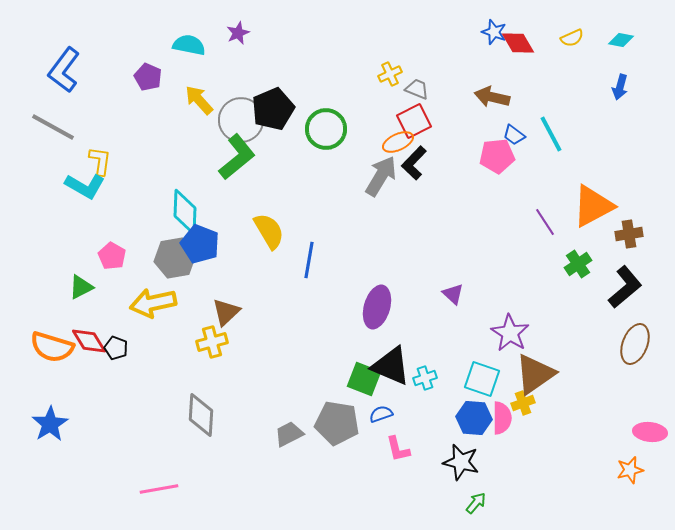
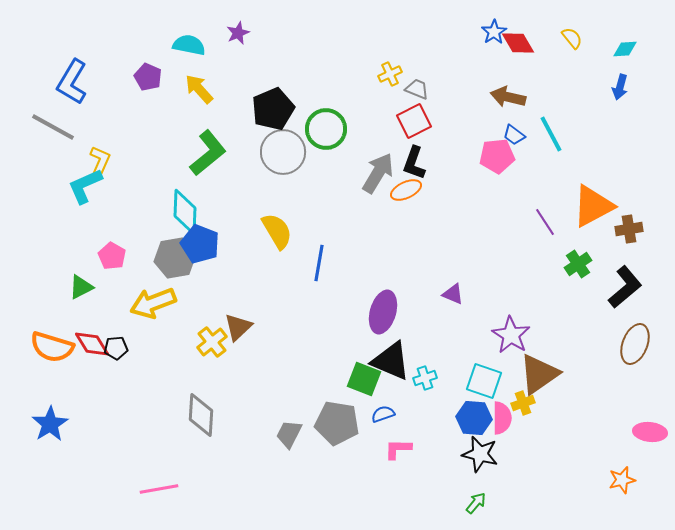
blue star at (494, 32): rotated 20 degrees clockwise
yellow semicircle at (572, 38): rotated 105 degrees counterclockwise
cyan diamond at (621, 40): moved 4 px right, 9 px down; rotated 15 degrees counterclockwise
blue L-shape at (64, 70): moved 8 px right, 12 px down; rotated 6 degrees counterclockwise
brown arrow at (492, 97): moved 16 px right
yellow arrow at (199, 100): moved 11 px up
gray circle at (241, 120): moved 42 px right, 32 px down
orange ellipse at (398, 142): moved 8 px right, 48 px down
green L-shape at (237, 157): moved 29 px left, 4 px up
yellow L-shape at (100, 161): rotated 16 degrees clockwise
black L-shape at (414, 163): rotated 24 degrees counterclockwise
gray arrow at (381, 176): moved 3 px left, 3 px up
cyan L-shape at (85, 186): rotated 126 degrees clockwise
yellow semicircle at (269, 231): moved 8 px right
brown cross at (629, 234): moved 5 px up
blue line at (309, 260): moved 10 px right, 3 px down
purple triangle at (453, 294): rotated 20 degrees counterclockwise
yellow arrow at (153, 303): rotated 9 degrees counterclockwise
purple ellipse at (377, 307): moved 6 px right, 5 px down
brown triangle at (226, 312): moved 12 px right, 15 px down
purple star at (510, 333): moved 1 px right, 2 px down
red diamond at (89, 341): moved 3 px right, 3 px down
yellow cross at (212, 342): rotated 24 degrees counterclockwise
black pentagon at (116, 348): rotated 25 degrees counterclockwise
black triangle at (391, 366): moved 5 px up
brown triangle at (535, 374): moved 4 px right
cyan square at (482, 379): moved 2 px right, 2 px down
blue semicircle at (381, 414): moved 2 px right
gray trapezoid at (289, 434): rotated 36 degrees counterclockwise
pink L-shape at (398, 449): rotated 104 degrees clockwise
black star at (461, 462): moved 19 px right, 8 px up
orange star at (630, 470): moved 8 px left, 10 px down
